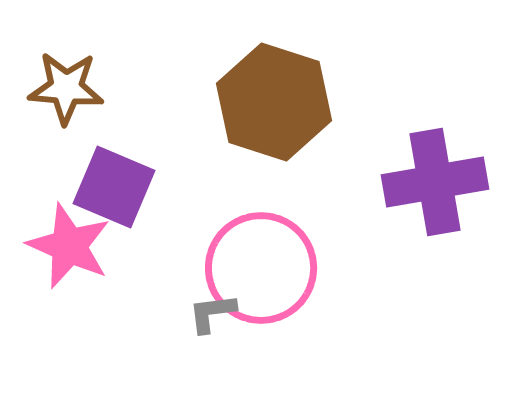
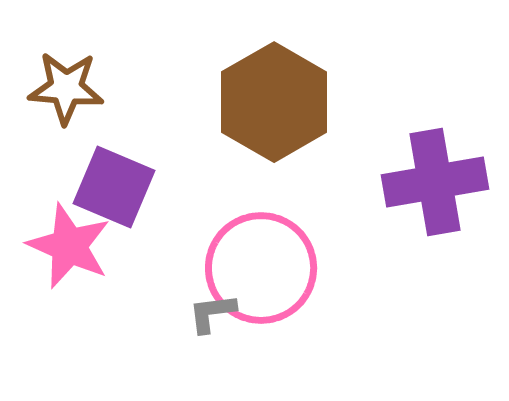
brown hexagon: rotated 12 degrees clockwise
